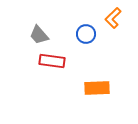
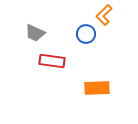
orange L-shape: moved 9 px left, 3 px up
gray trapezoid: moved 4 px left, 2 px up; rotated 25 degrees counterclockwise
